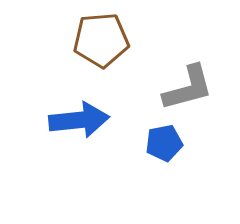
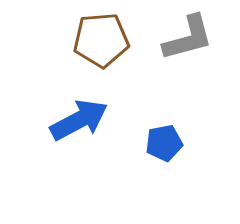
gray L-shape: moved 50 px up
blue arrow: rotated 22 degrees counterclockwise
